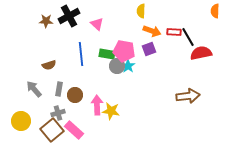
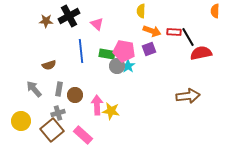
blue line: moved 3 px up
pink rectangle: moved 9 px right, 5 px down
